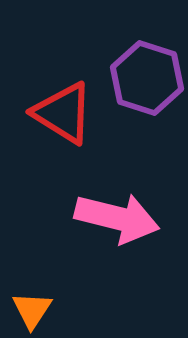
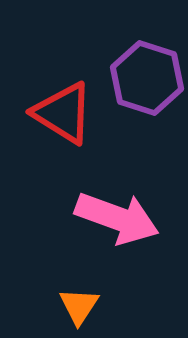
pink arrow: rotated 6 degrees clockwise
orange triangle: moved 47 px right, 4 px up
